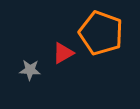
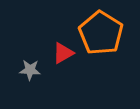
orange pentagon: rotated 12 degrees clockwise
